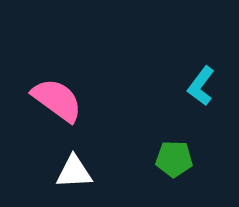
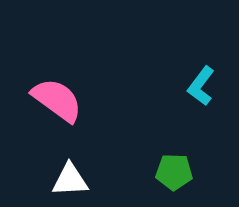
green pentagon: moved 13 px down
white triangle: moved 4 px left, 8 px down
